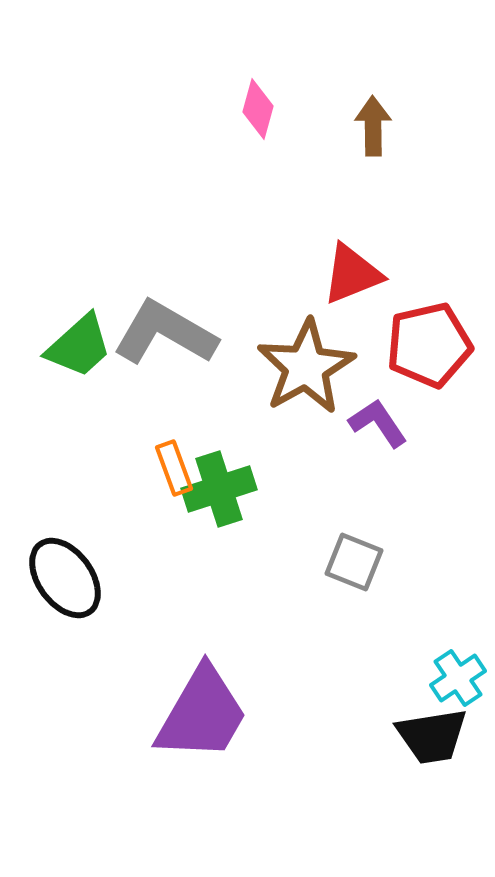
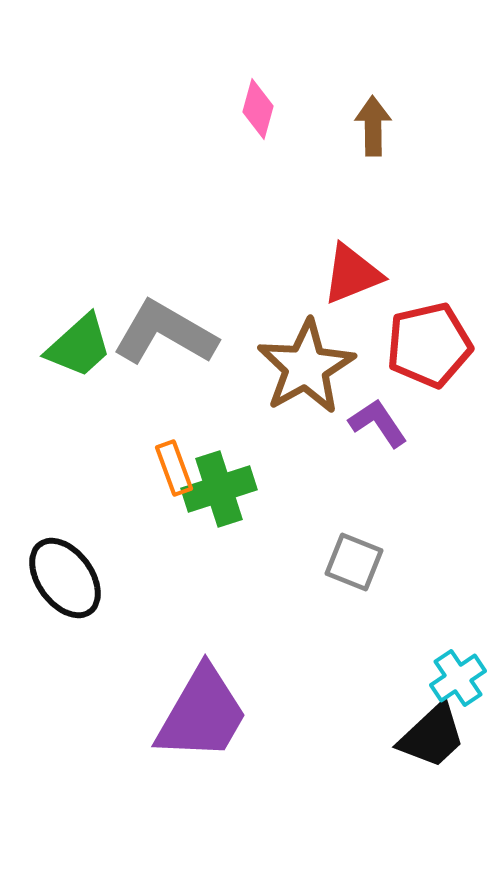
black trapezoid: rotated 34 degrees counterclockwise
